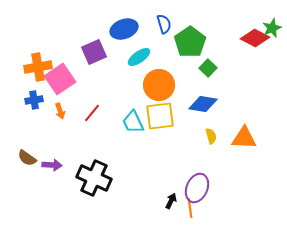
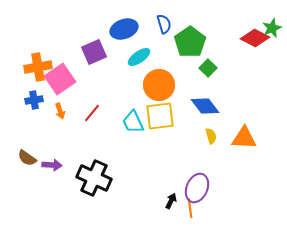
blue diamond: moved 2 px right, 2 px down; rotated 44 degrees clockwise
